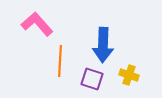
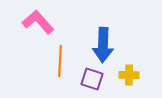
pink L-shape: moved 1 px right, 2 px up
yellow cross: rotated 18 degrees counterclockwise
